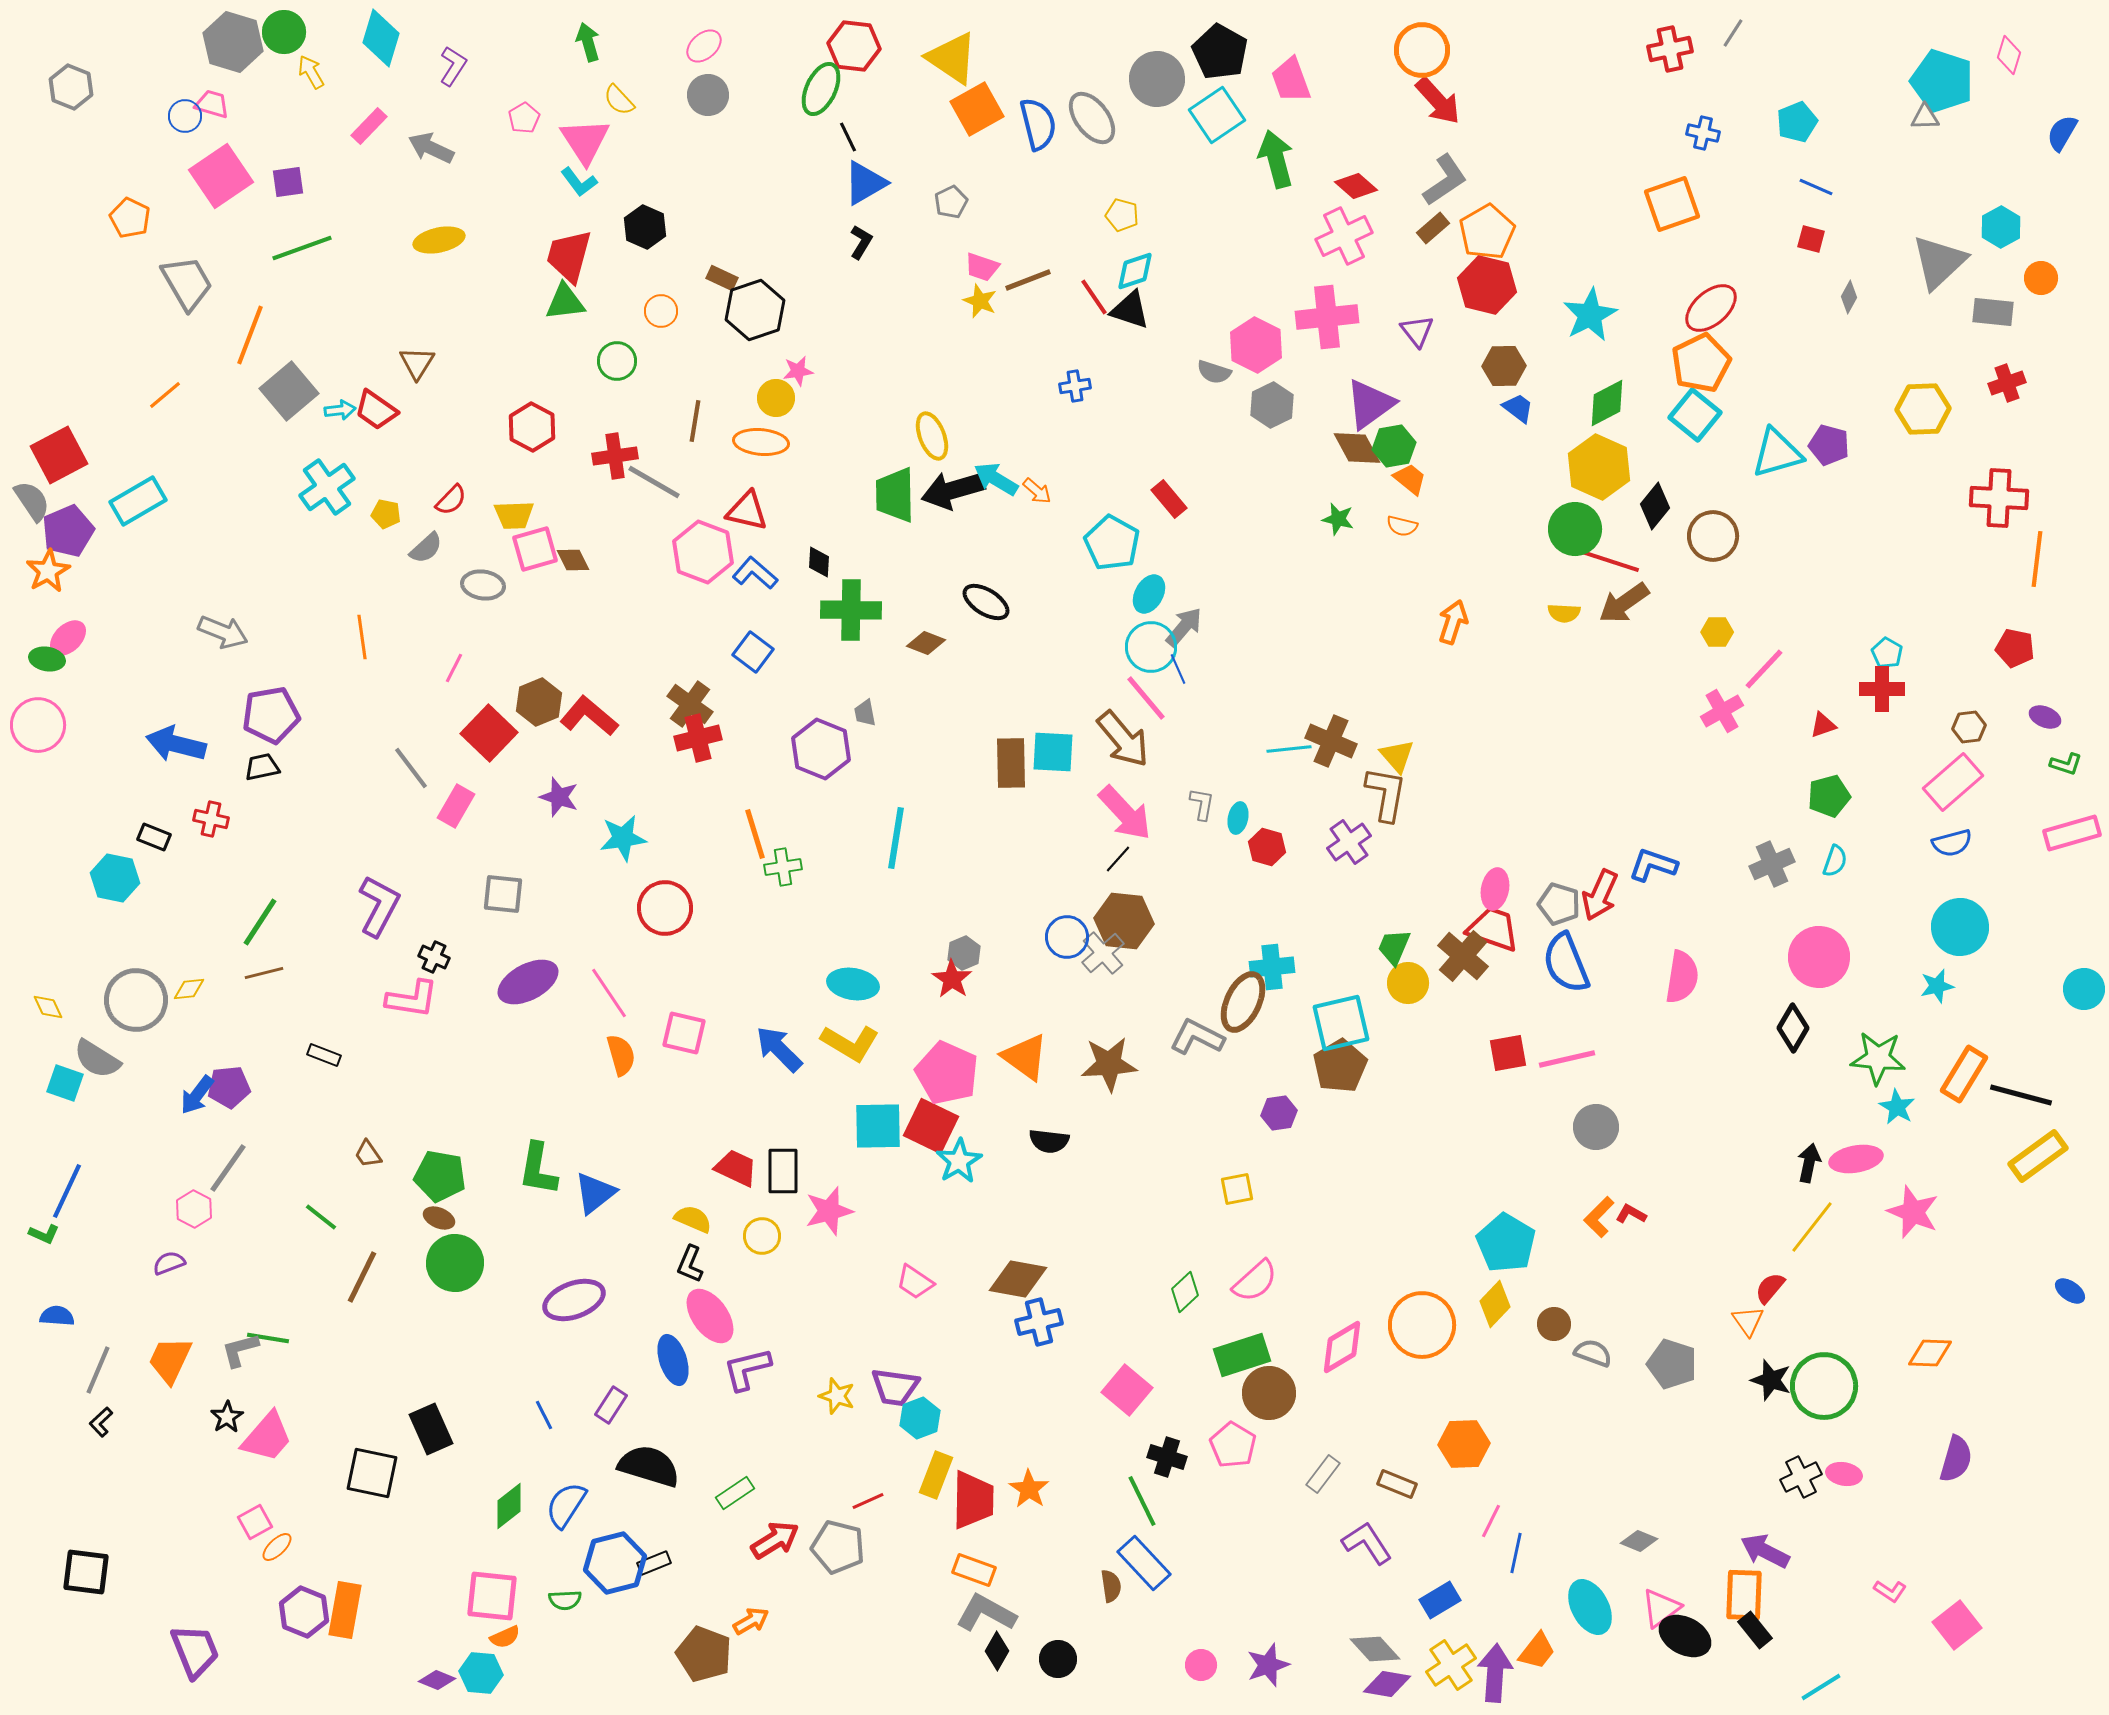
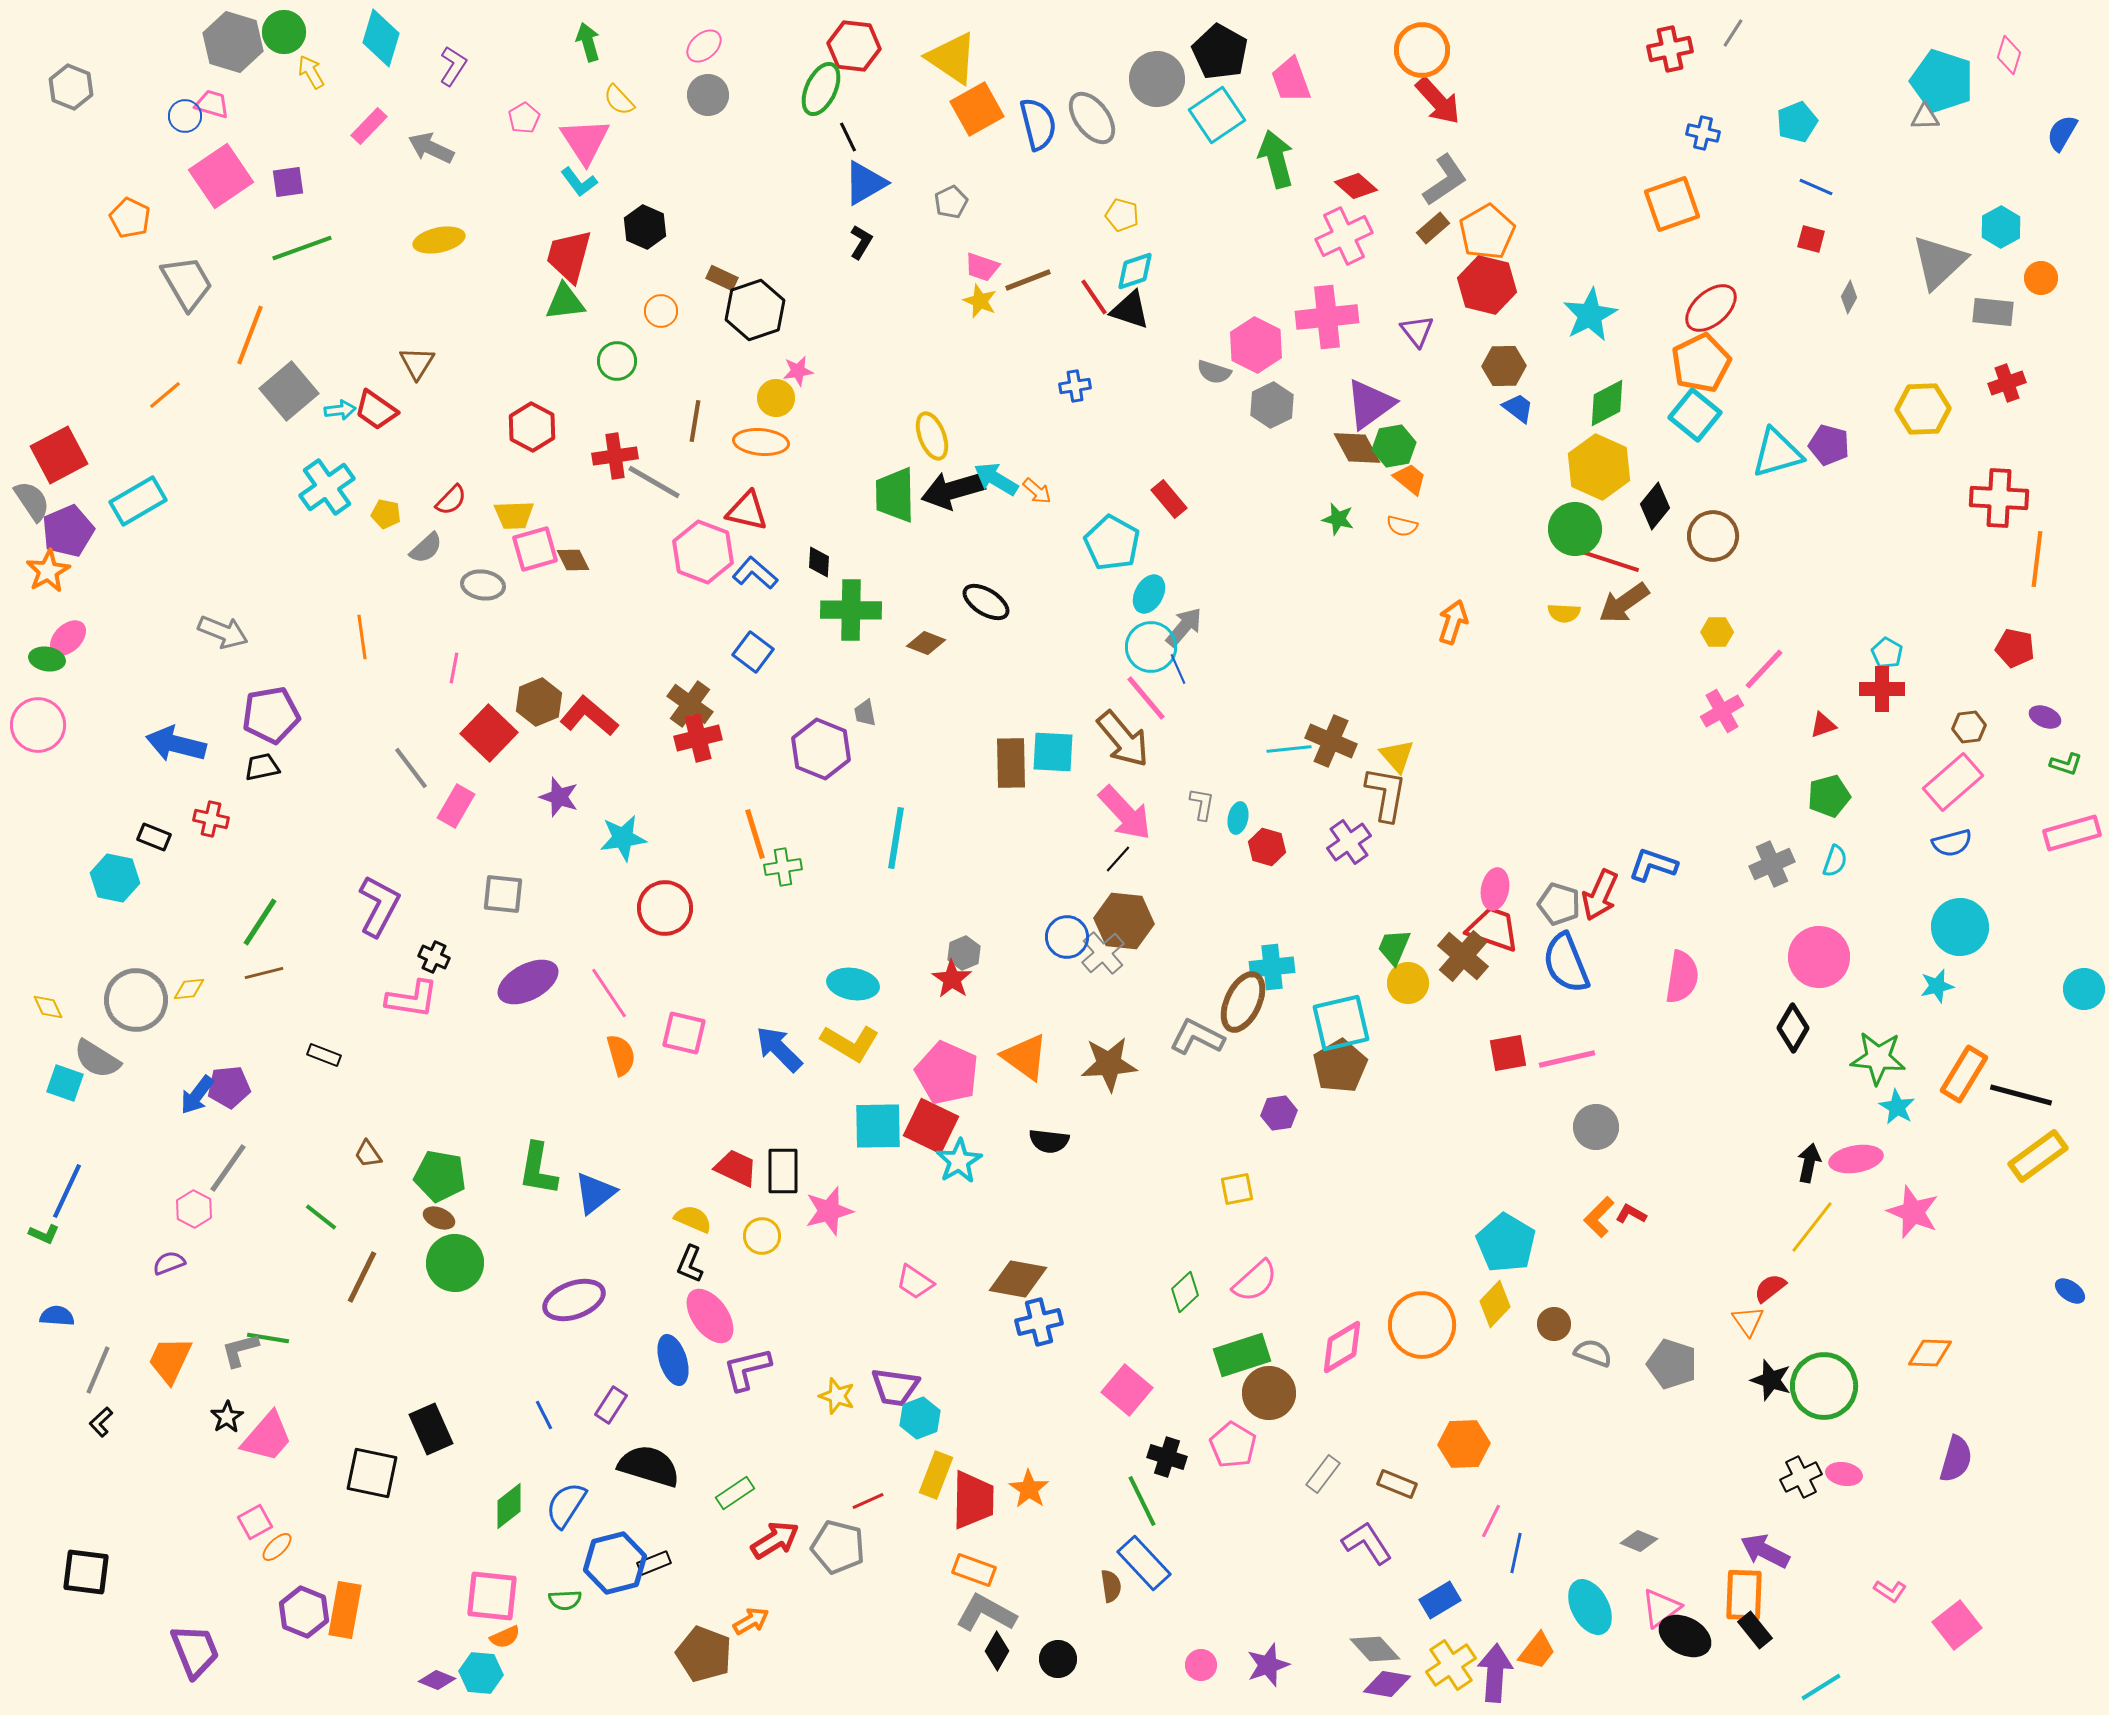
pink line at (454, 668): rotated 16 degrees counterclockwise
red semicircle at (1770, 1288): rotated 12 degrees clockwise
